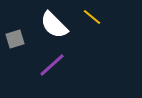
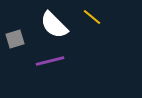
purple line: moved 2 px left, 4 px up; rotated 28 degrees clockwise
